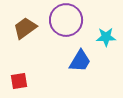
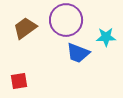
blue trapezoid: moved 2 px left, 8 px up; rotated 80 degrees clockwise
